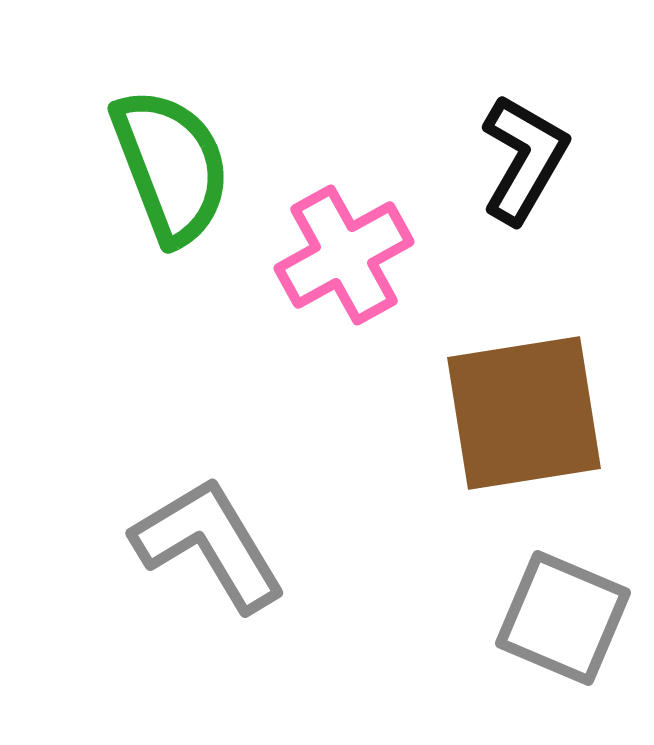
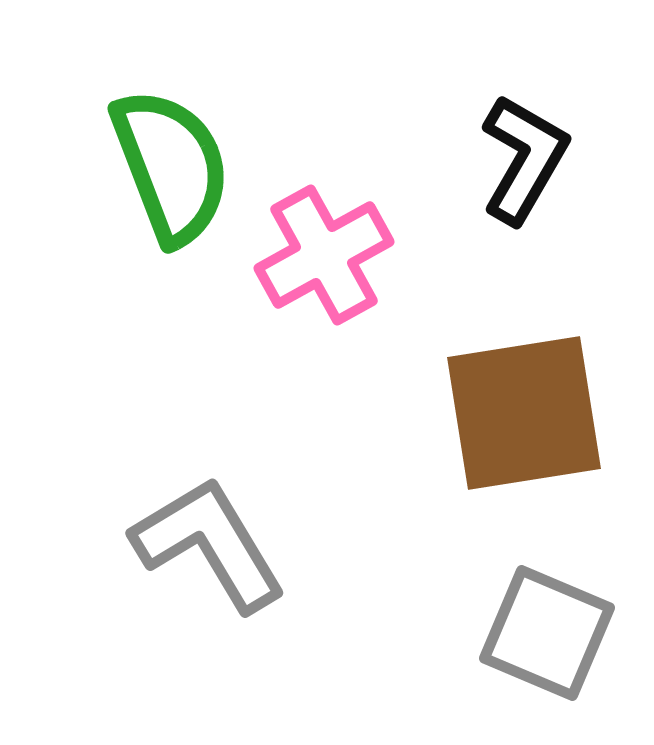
pink cross: moved 20 px left
gray square: moved 16 px left, 15 px down
